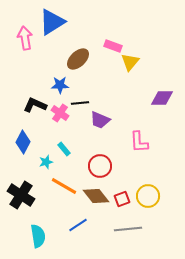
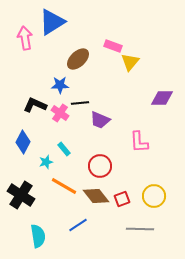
yellow circle: moved 6 px right
gray line: moved 12 px right; rotated 8 degrees clockwise
